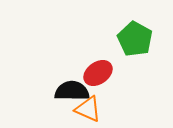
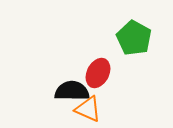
green pentagon: moved 1 px left, 1 px up
red ellipse: rotated 28 degrees counterclockwise
